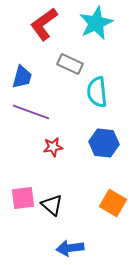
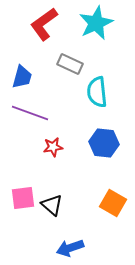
purple line: moved 1 px left, 1 px down
blue arrow: rotated 12 degrees counterclockwise
